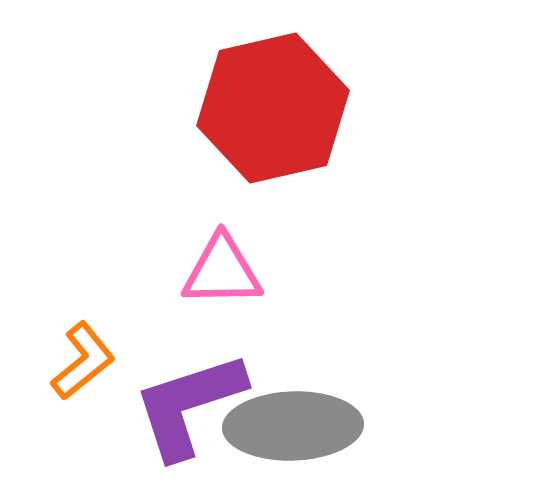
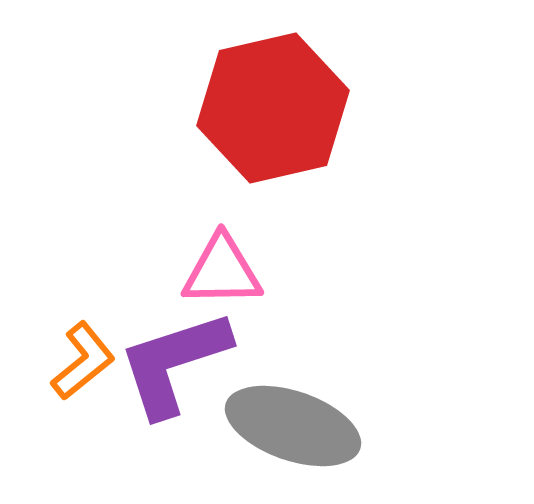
purple L-shape: moved 15 px left, 42 px up
gray ellipse: rotated 21 degrees clockwise
